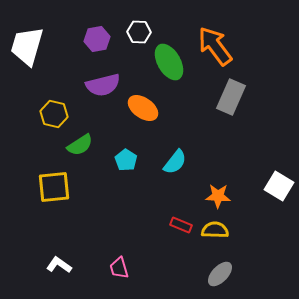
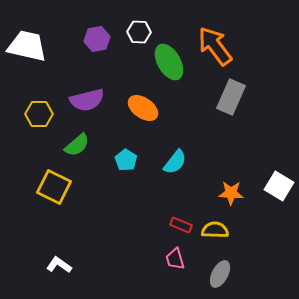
white trapezoid: rotated 87 degrees clockwise
purple semicircle: moved 16 px left, 15 px down
yellow hexagon: moved 15 px left; rotated 12 degrees counterclockwise
green semicircle: moved 3 px left; rotated 8 degrees counterclockwise
yellow square: rotated 32 degrees clockwise
orange star: moved 13 px right, 3 px up
pink trapezoid: moved 56 px right, 9 px up
gray ellipse: rotated 16 degrees counterclockwise
